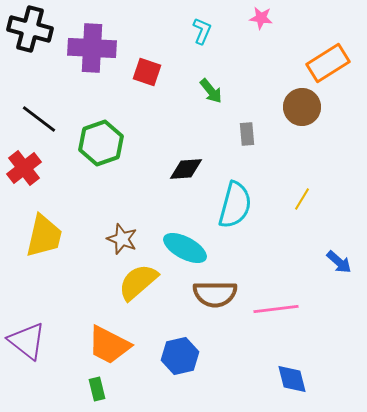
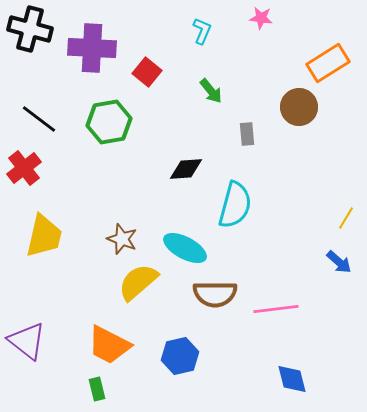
red square: rotated 20 degrees clockwise
brown circle: moved 3 px left
green hexagon: moved 8 px right, 21 px up; rotated 9 degrees clockwise
yellow line: moved 44 px right, 19 px down
